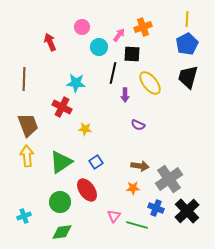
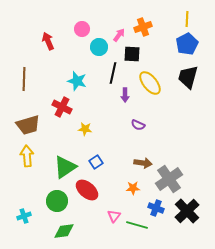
pink circle: moved 2 px down
red arrow: moved 2 px left, 1 px up
cyan star: moved 1 px right, 2 px up; rotated 12 degrees clockwise
brown trapezoid: rotated 95 degrees clockwise
green triangle: moved 4 px right, 5 px down
brown arrow: moved 3 px right, 3 px up
red ellipse: rotated 15 degrees counterclockwise
green circle: moved 3 px left, 1 px up
green diamond: moved 2 px right, 1 px up
